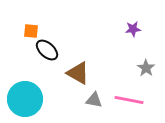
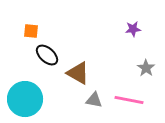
black ellipse: moved 5 px down
